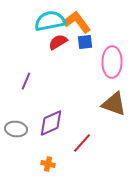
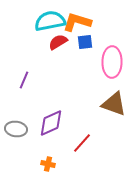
orange L-shape: rotated 36 degrees counterclockwise
purple line: moved 2 px left, 1 px up
